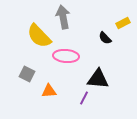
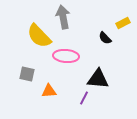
gray square: rotated 14 degrees counterclockwise
